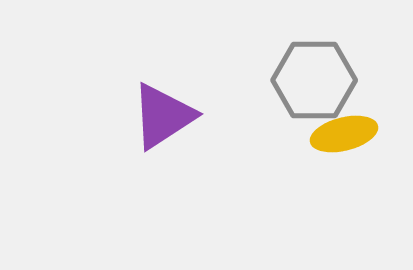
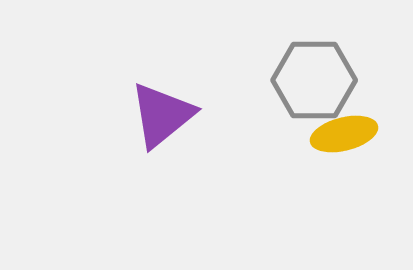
purple triangle: moved 1 px left, 1 px up; rotated 6 degrees counterclockwise
